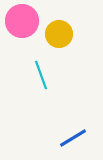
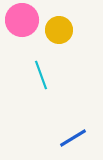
pink circle: moved 1 px up
yellow circle: moved 4 px up
